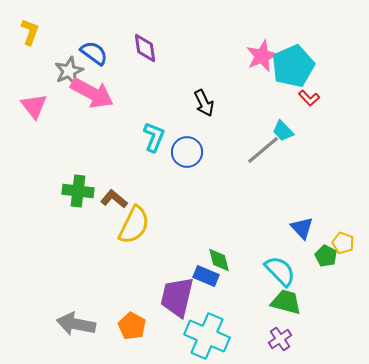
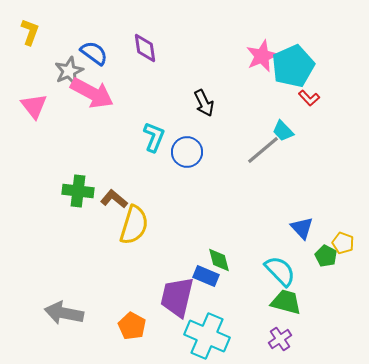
yellow semicircle: rotated 9 degrees counterclockwise
gray arrow: moved 12 px left, 11 px up
